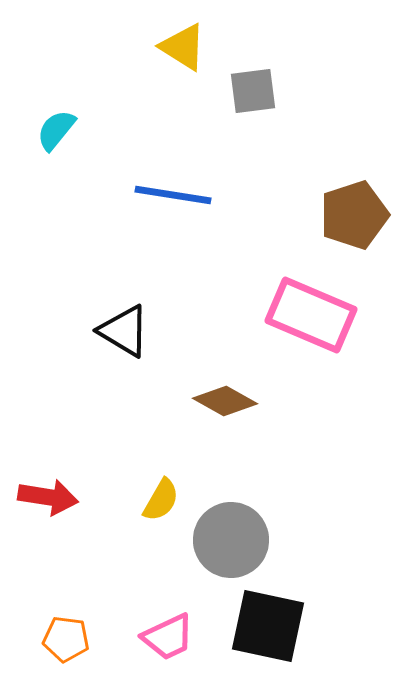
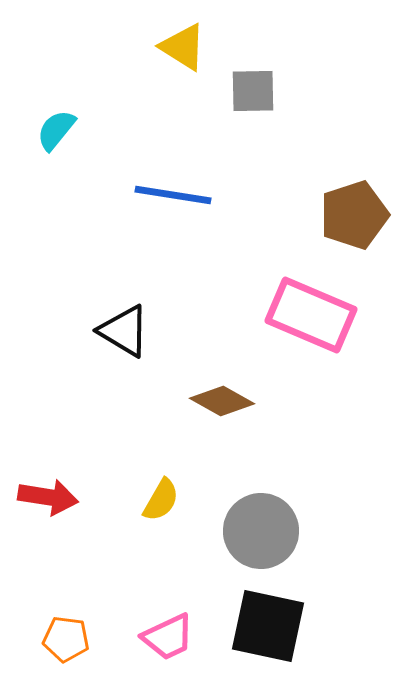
gray square: rotated 6 degrees clockwise
brown diamond: moved 3 px left
gray circle: moved 30 px right, 9 px up
